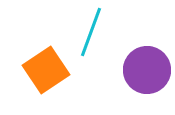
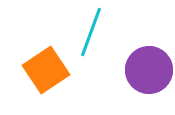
purple circle: moved 2 px right
